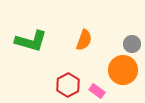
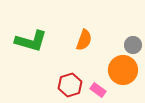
gray circle: moved 1 px right, 1 px down
red hexagon: moved 2 px right; rotated 10 degrees clockwise
pink rectangle: moved 1 px right, 1 px up
